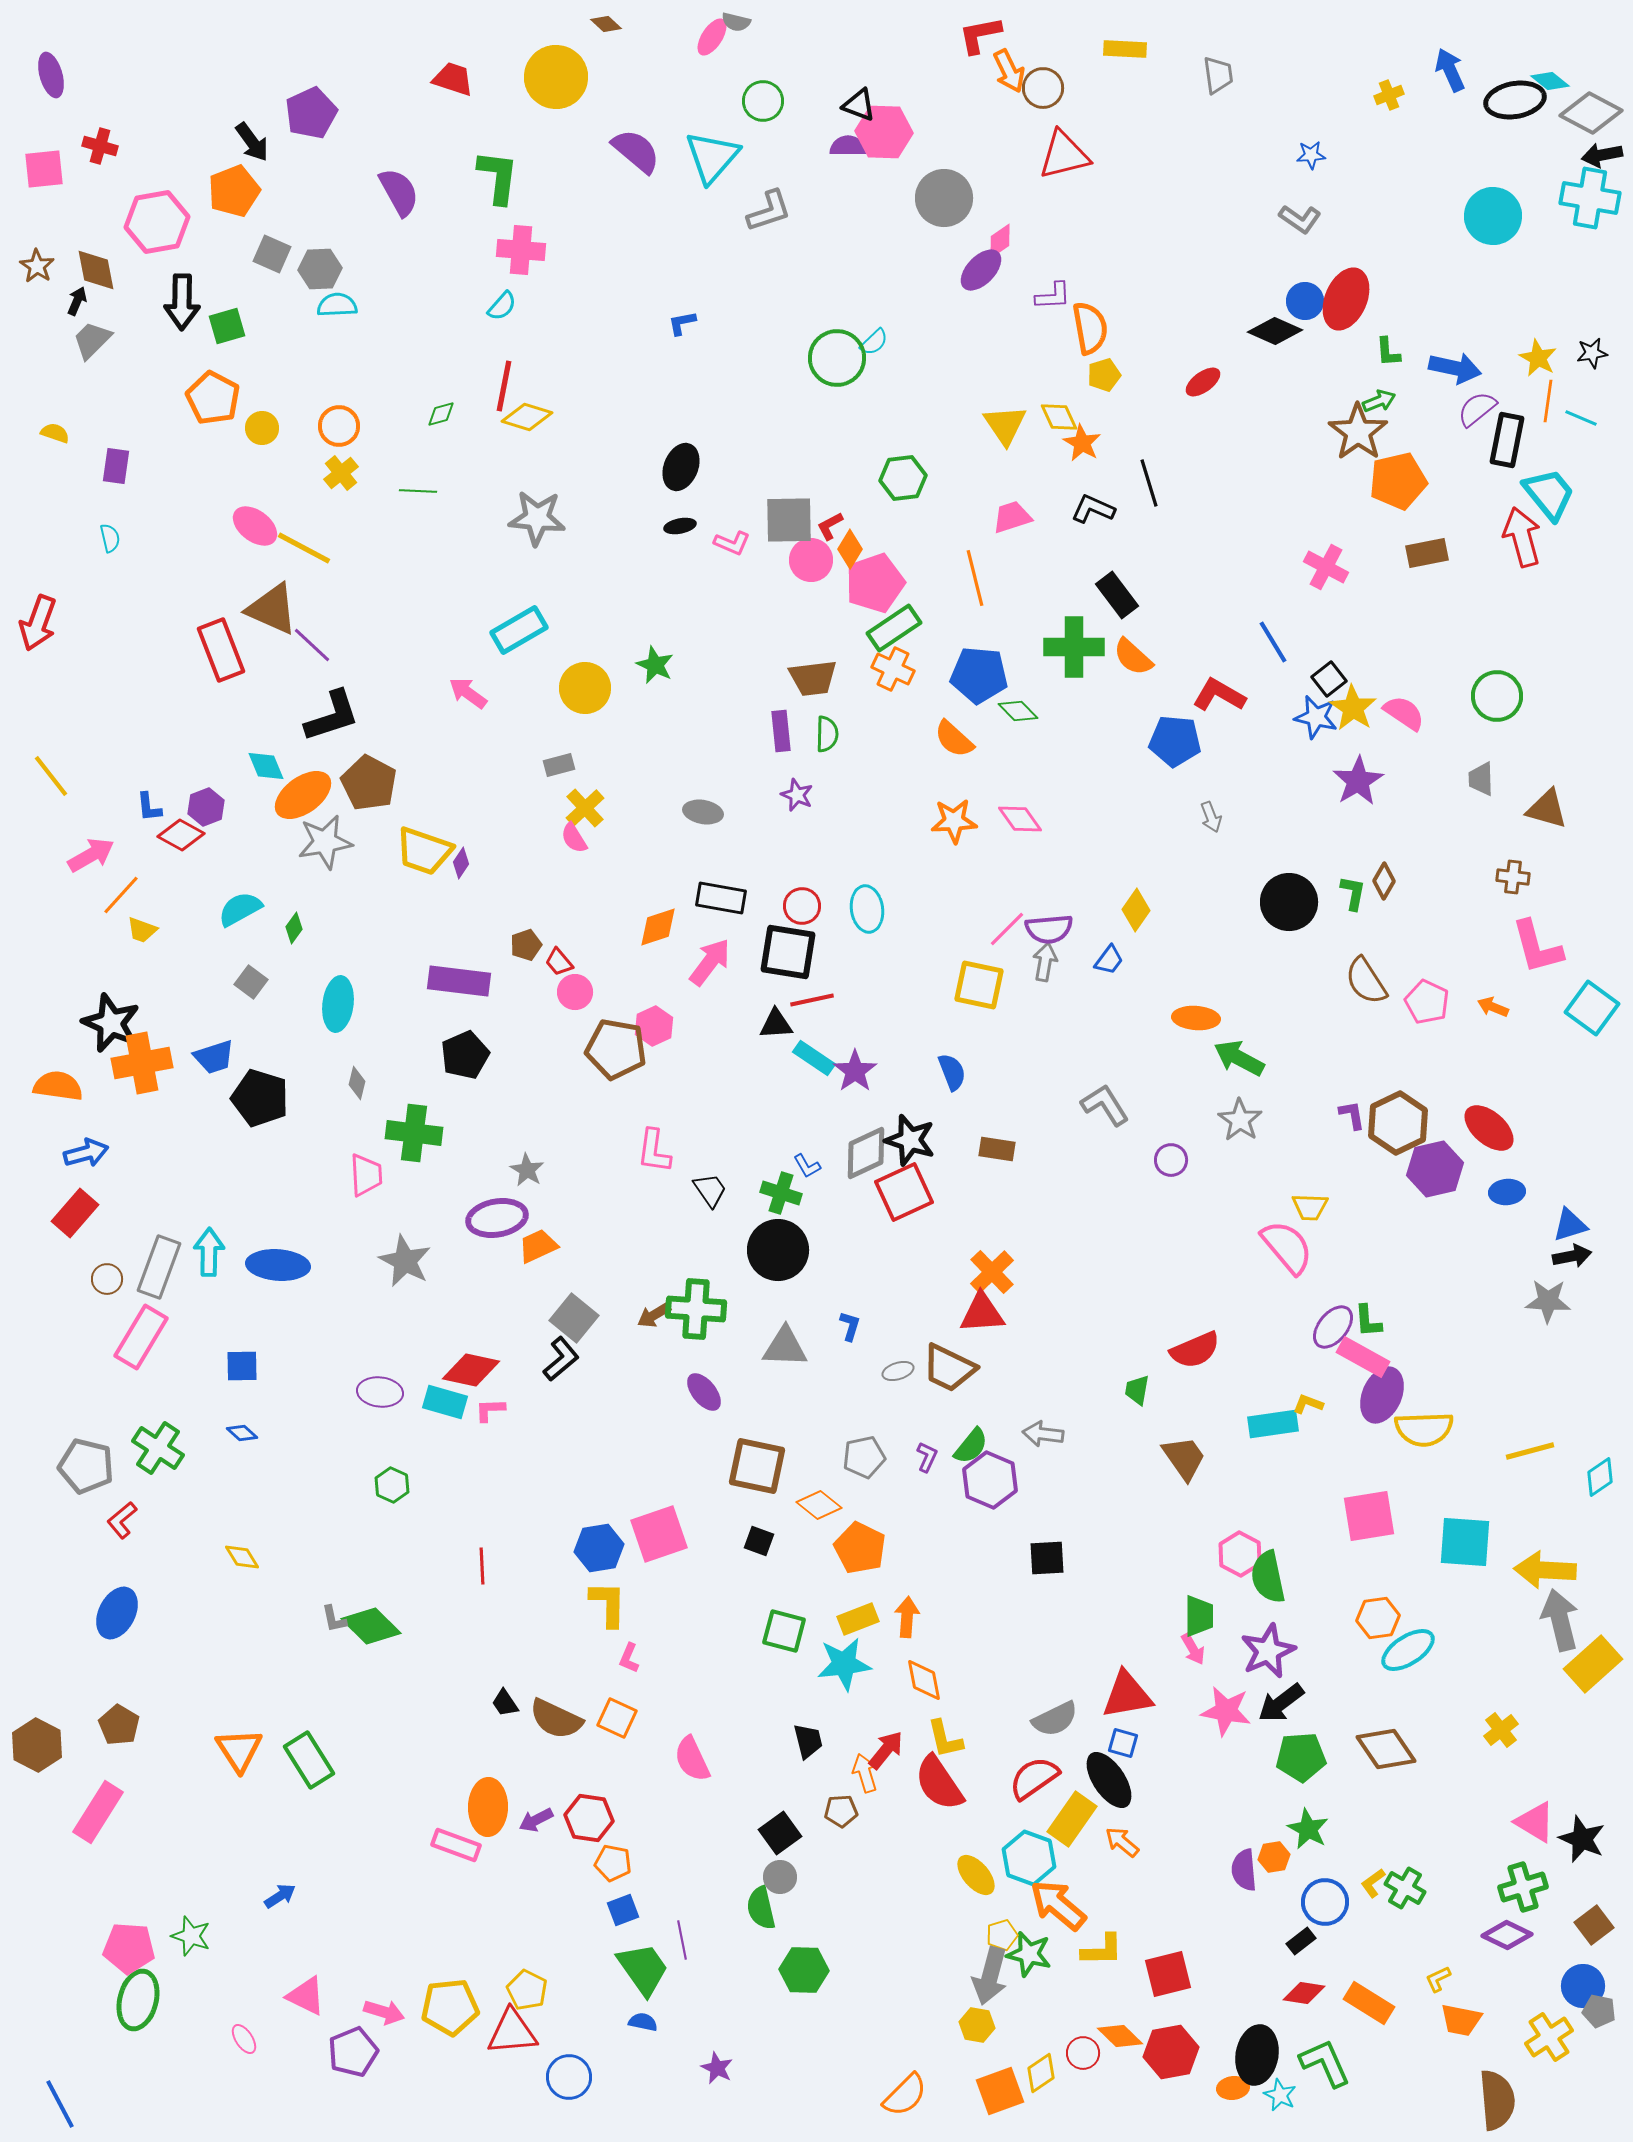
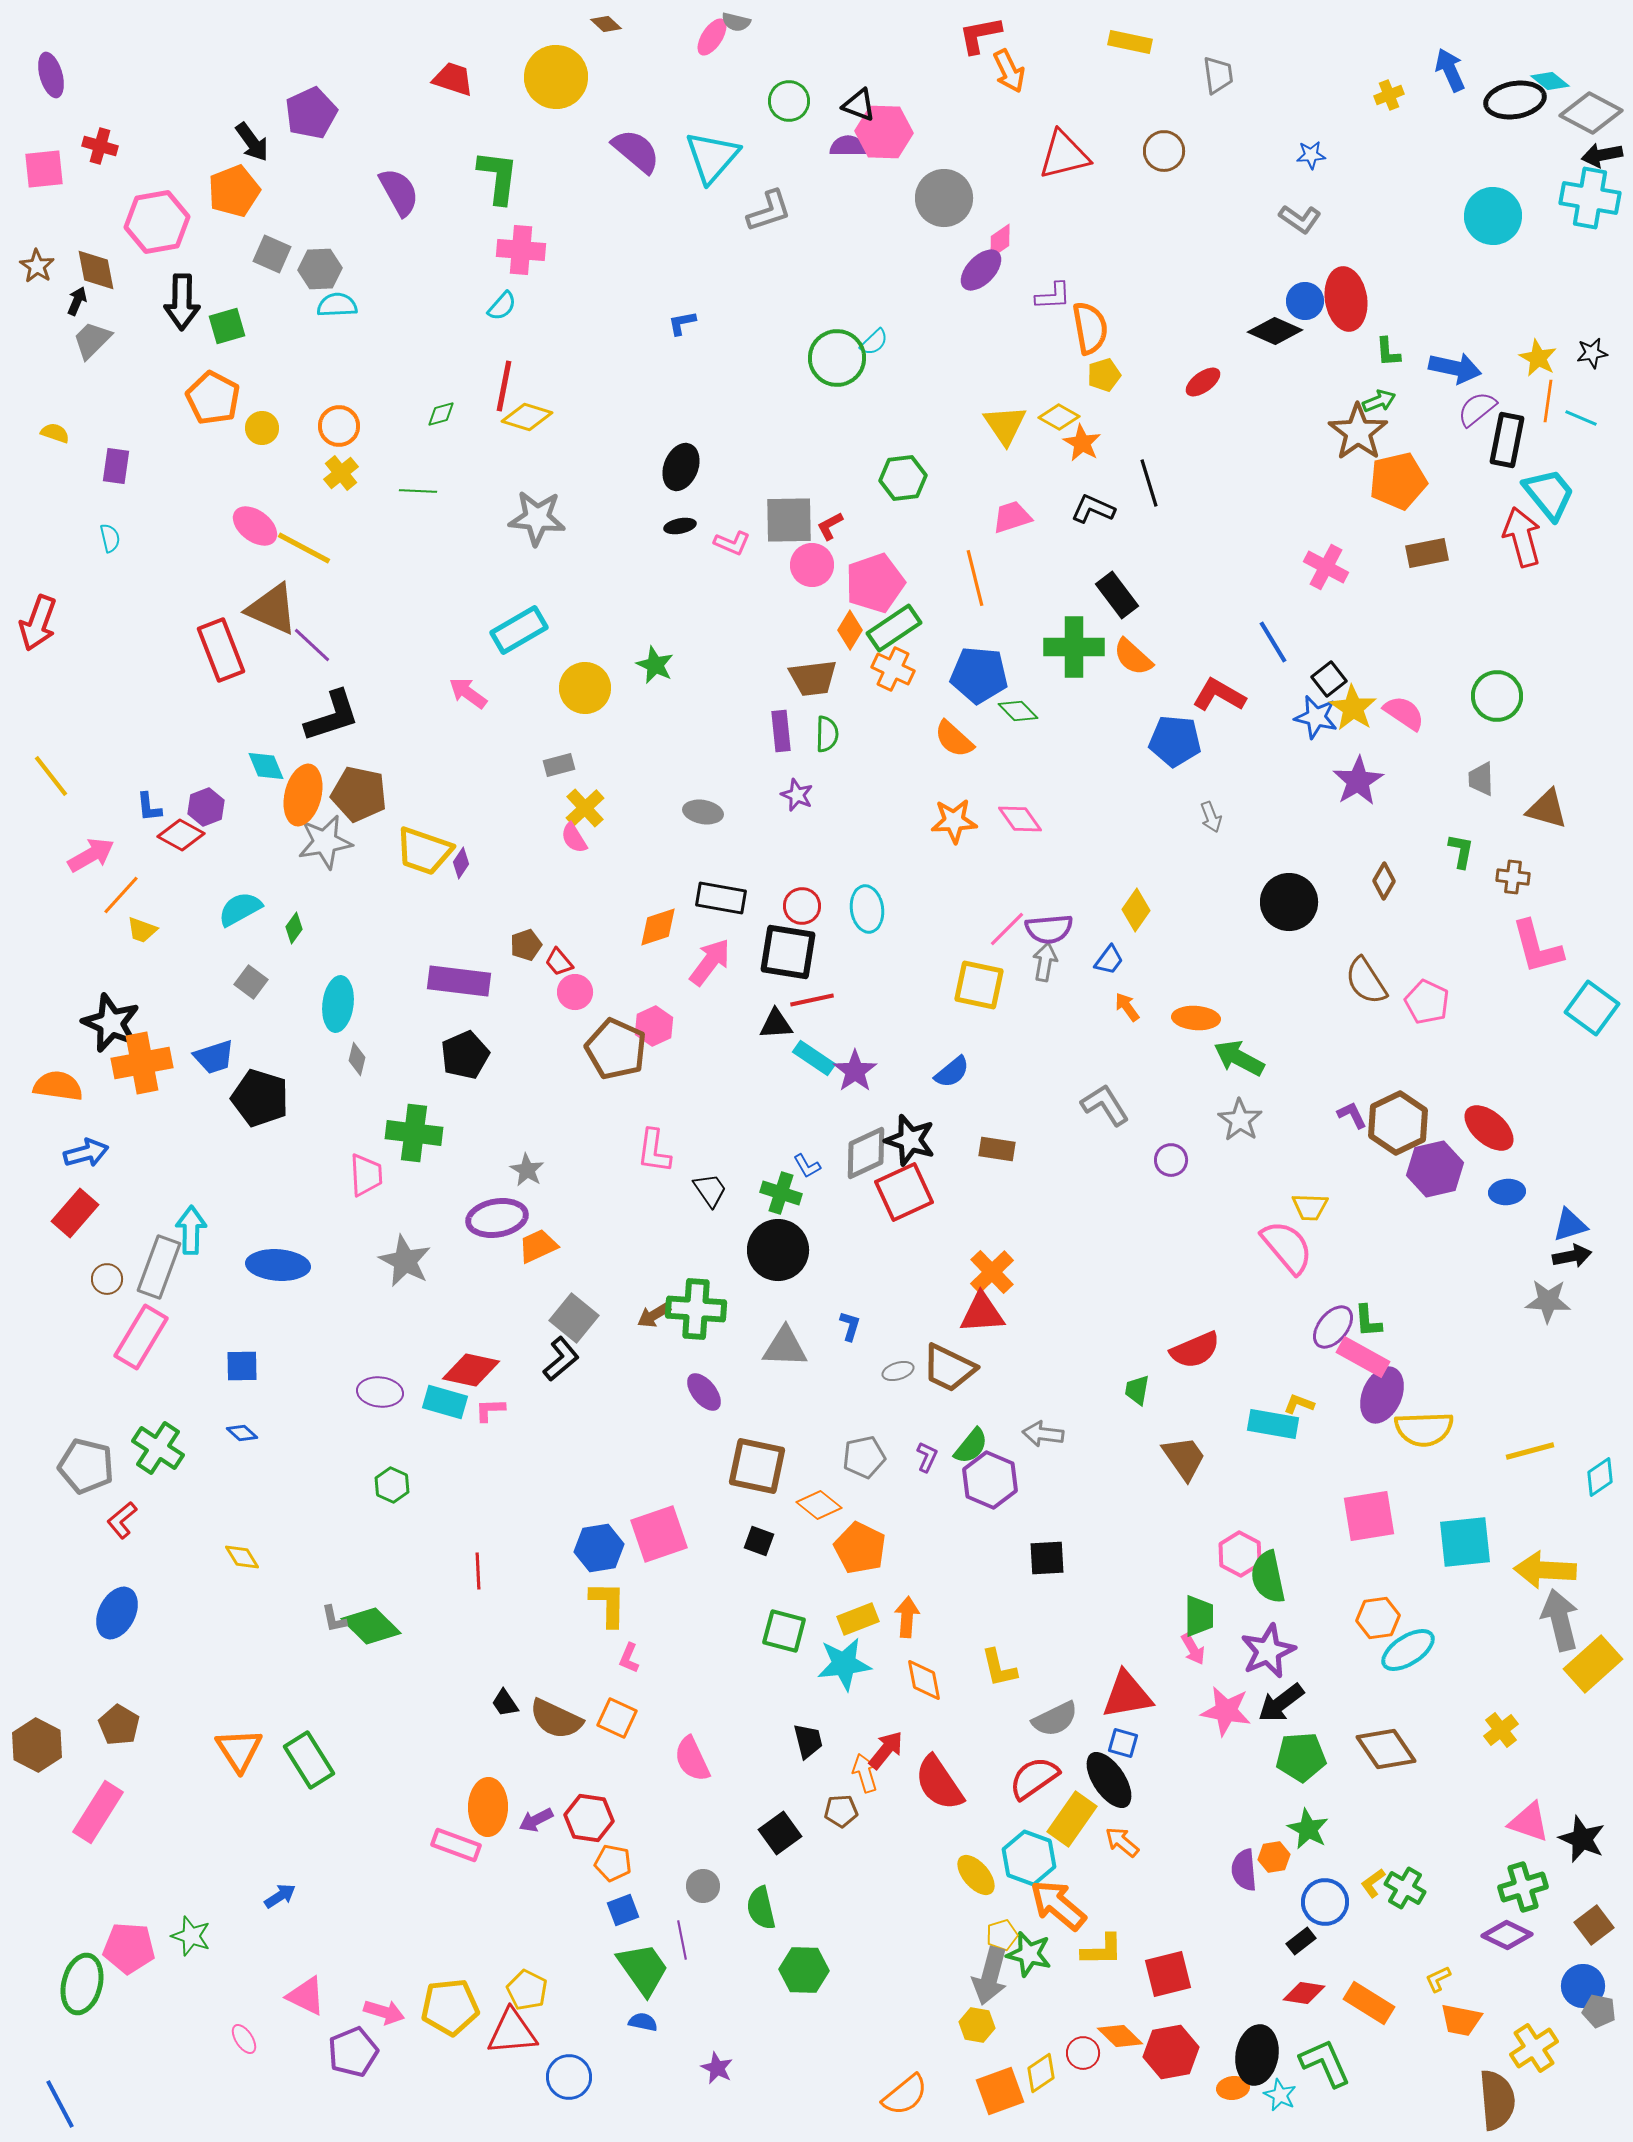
yellow rectangle at (1125, 49): moved 5 px right, 7 px up; rotated 9 degrees clockwise
brown circle at (1043, 88): moved 121 px right, 63 px down
green circle at (763, 101): moved 26 px right
red ellipse at (1346, 299): rotated 32 degrees counterclockwise
yellow diamond at (1059, 417): rotated 36 degrees counterclockwise
orange diamond at (850, 549): moved 81 px down
pink circle at (811, 560): moved 1 px right, 5 px down
brown pentagon at (369, 783): moved 10 px left, 11 px down; rotated 16 degrees counterclockwise
orange ellipse at (303, 795): rotated 40 degrees counterclockwise
green L-shape at (1353, 893): moved 108 px right, 42 px up
orange arrow at (1493, 1007): moved 366 px left; rotated 32 degrees clockwise
brown pentagon at (616, 1049): rotated 14 degrees clockwise
blue semicircle at (952, 1072): rotated 72 degrees clockwise
gray diamond at (357, 1083): moved 24 px up
purple L-shape at (1352, 1115): rotated 16 degrees counterclockwise
cyan arrow at (209, 1252): moved 18 px left, 22 px up
yellow L-shape at (1308, 1404): moved 9 px left
cyan rectangle at (1273, 1424): rotated 18 degrees clockwise
cyan square at (1465, 1542): rotated 10 degrees counterclockwise
red line at (482, 1566): moved 4 px left, 5 px down
yellow L-shape at (945, 1739): moved 54 px right, 71 px up
pink triangle at (1535, 1822): moved 6 px left; rotated 12 degrees counterclockwise
gray circle at (780, 1877): moved 77 px left, 9 px down
green ellipse at (138, 2000): moved 56 px left, 16 px up
yellow cross at (1549, 2037): moved 15 px left, 11 px down
orange semicircle at (905, 2095): rotated 6 degrees clockwise
